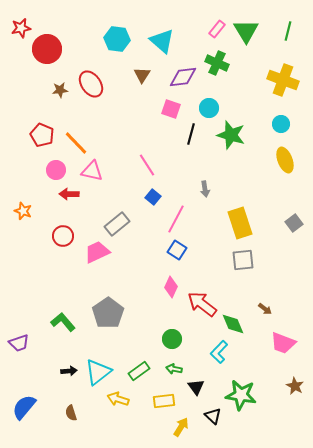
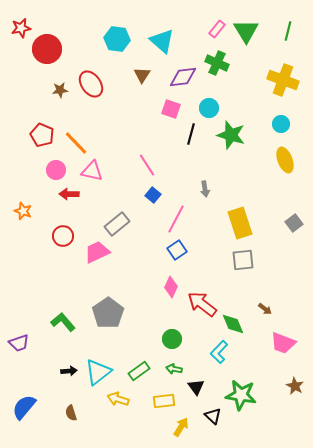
blue square at (153, 197): moved 2 px up
blue square at (177, 250): rotated 24 degrees clockwise
